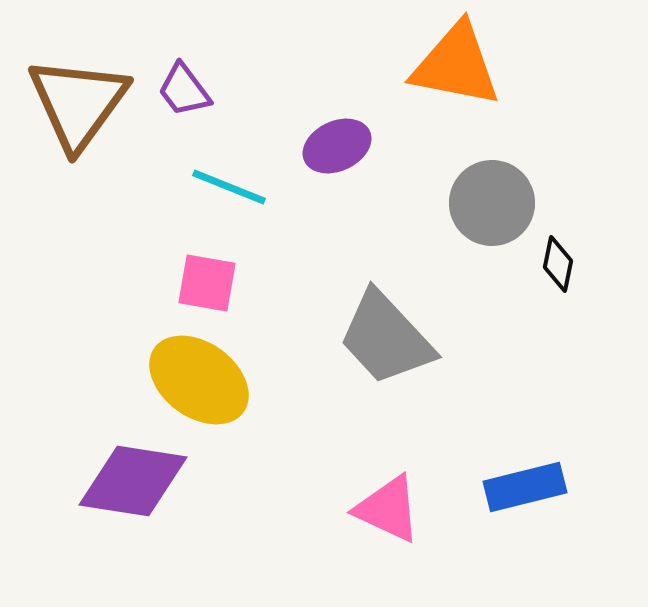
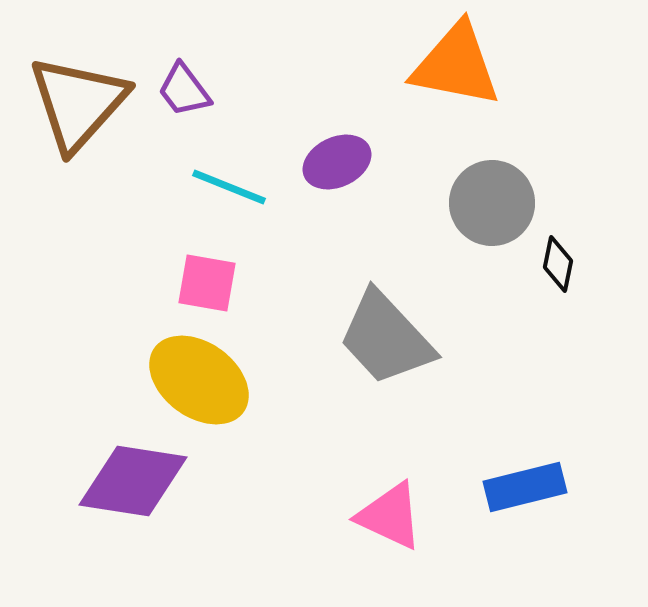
brown triangle: rotated 6 degrees clockwise
purple ellipse: moved 16 px down
pink triangle: moved 2 px right, 7 px down
